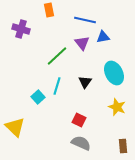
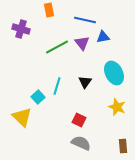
green line: moved 9 px up; rotated 15 degrees clockwise
yellow triangle: moved 7 px right, 10 px up
